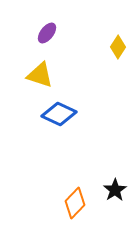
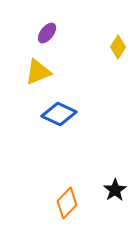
yellow triangle: moved 2 px left, 3 px up; rotated 40 degrees counterclockwise
orange diamond: moved 8 px left
